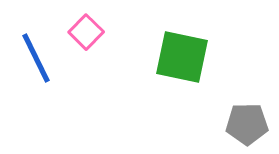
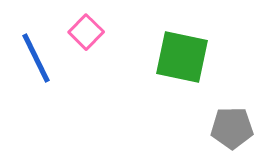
gray pentagon: moved 15 px left, 4 px down
